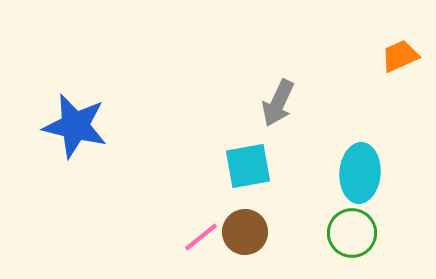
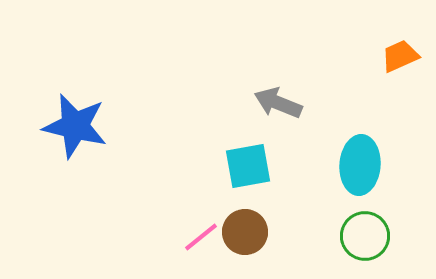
gray arrow: rotated 87 degrees clockwise
cyan ellipse: moved 8 px up
green circle: moved 13 px right, 3 px down
